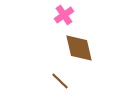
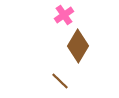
brown diamond: moved 1 px left, 2 px up; rotated 44 degrees clockwise
